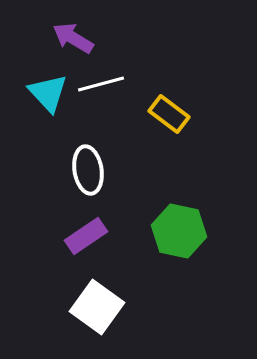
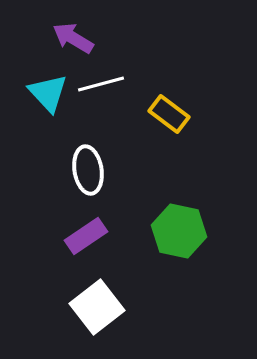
white square: rotated 16 degrees clockwise
